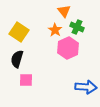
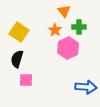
green cross: moved 2 px right; rotated 24 degrees counterclockwise
